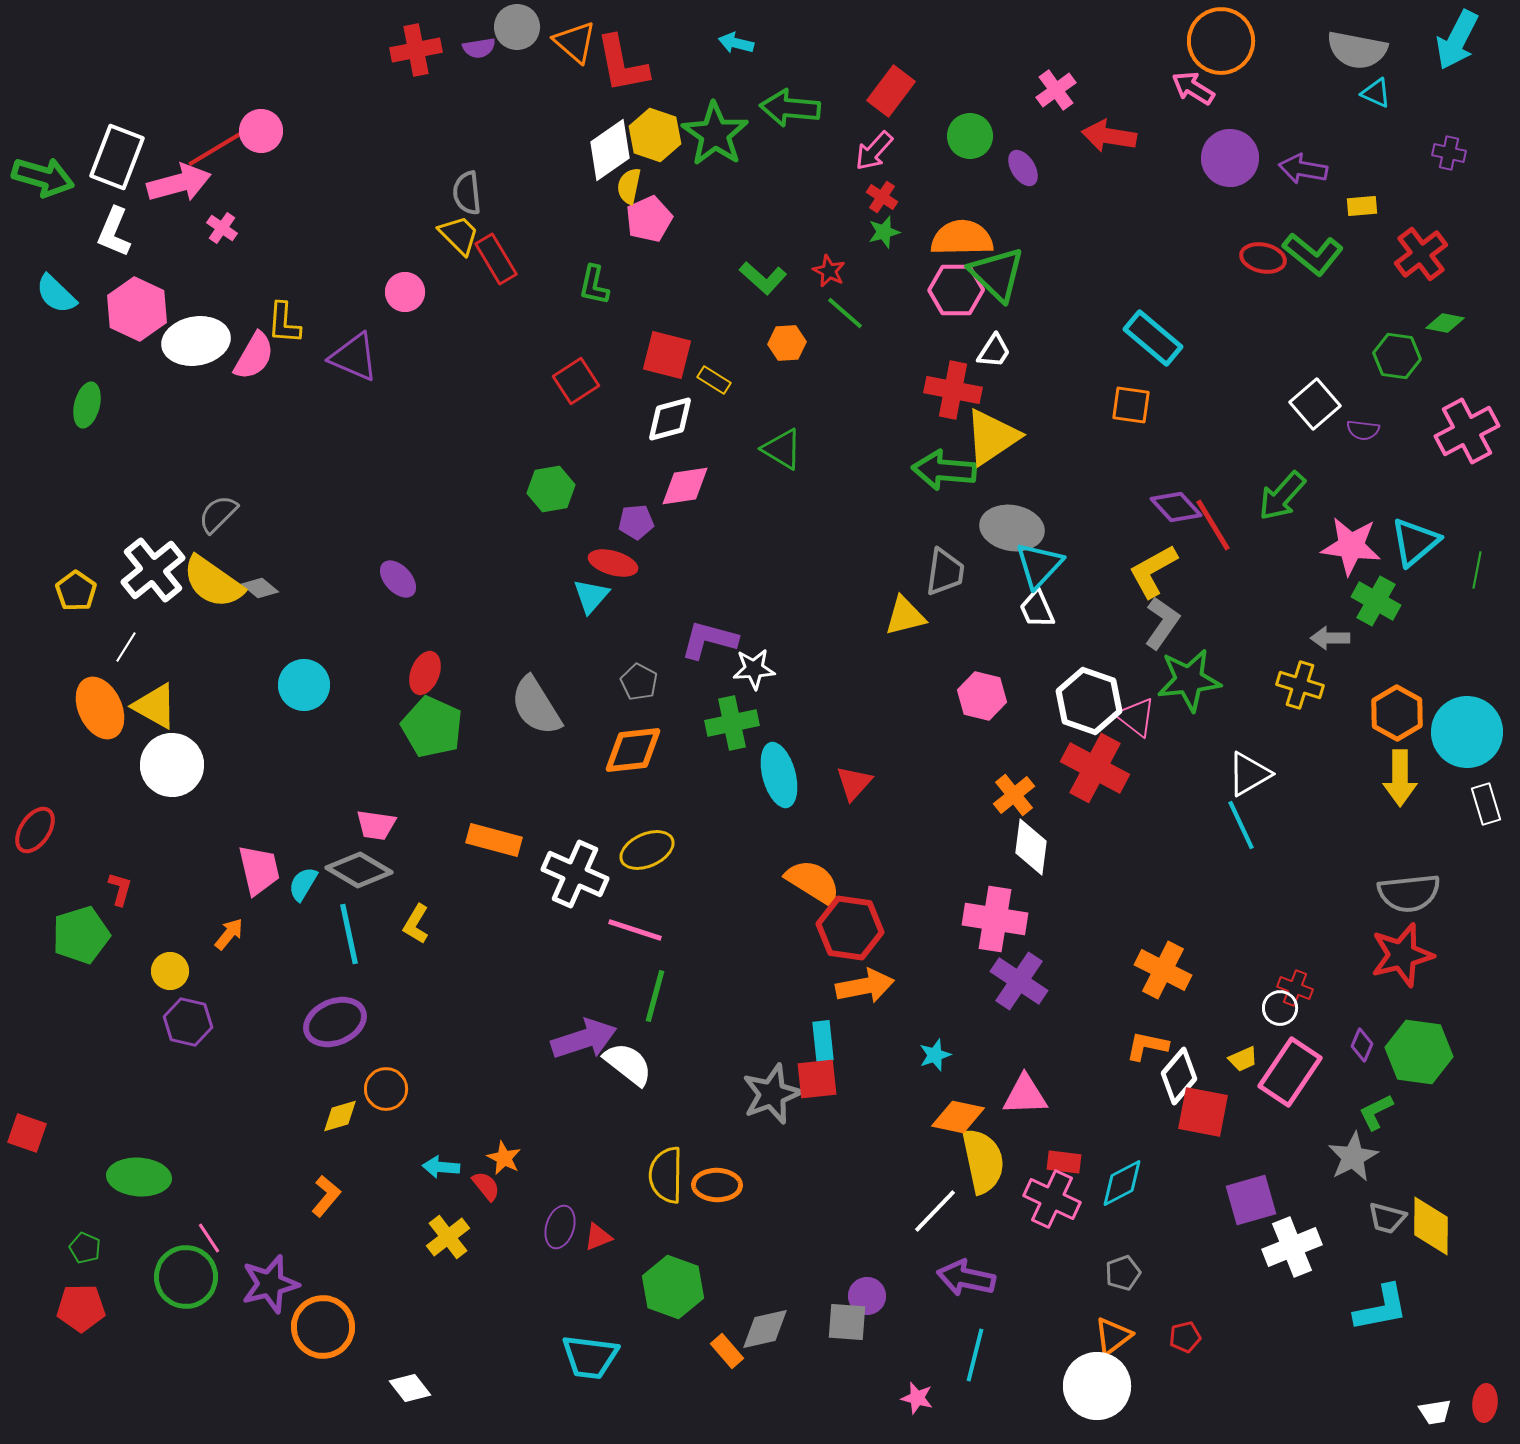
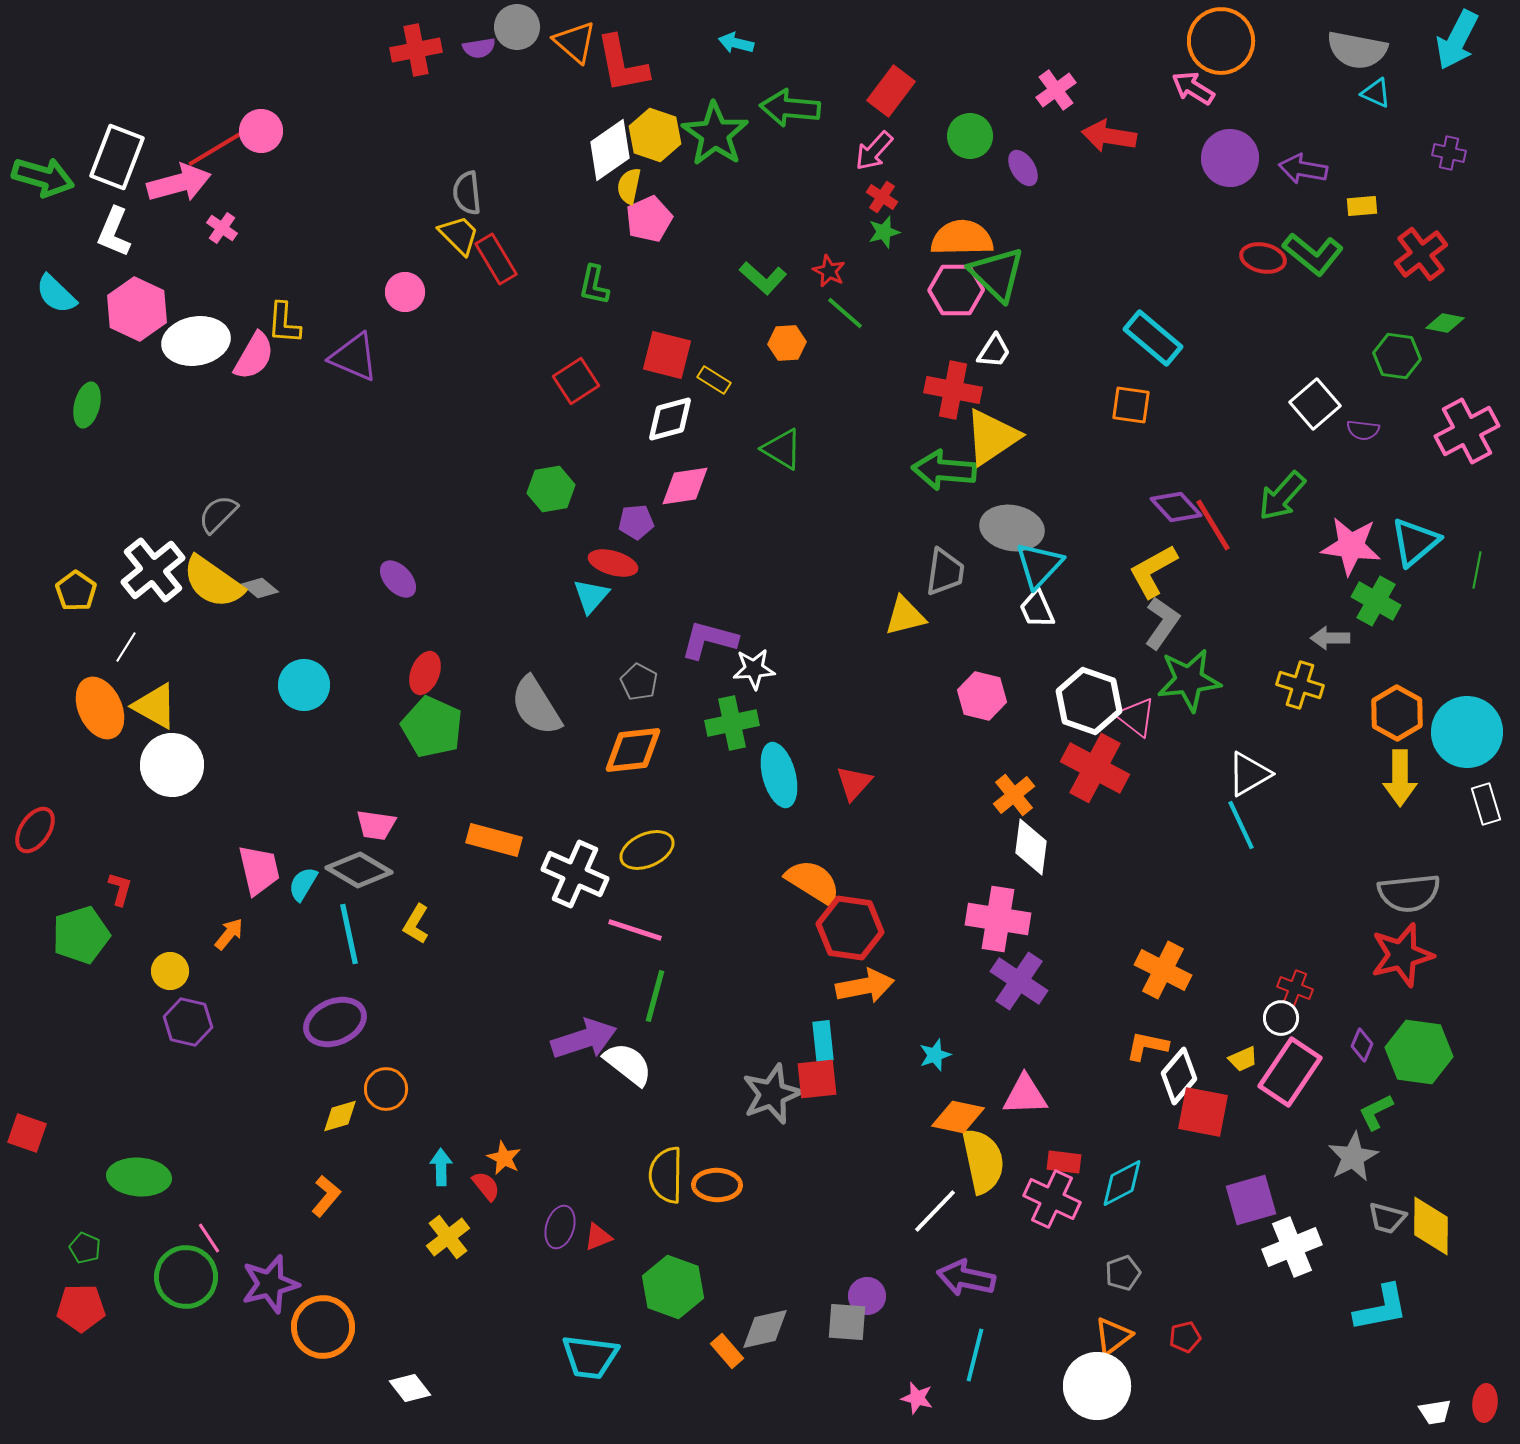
pink cross at (995, 919): moved 3 px right
white circle at (1280, 1008): moved 1 px right, 10 px down
cyan arrow at (441, 1167): rotated 84 degrees clockwise
